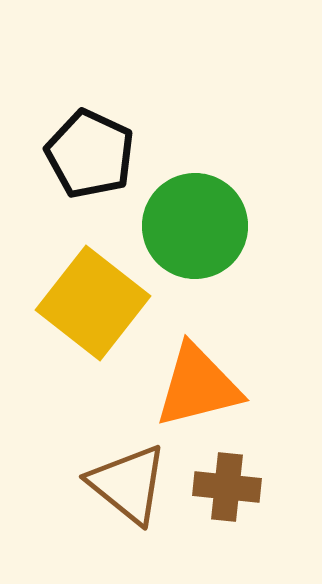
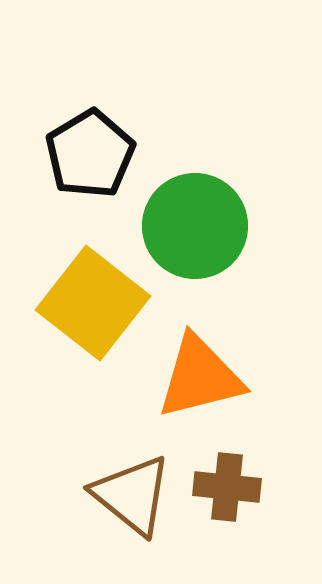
black pentagon: rotated 16 degrees clockwise
orange triangle: moved 2 px right, 9 px up
brown triangle: moved 4 px right, 11 px down
